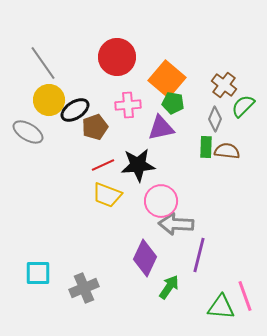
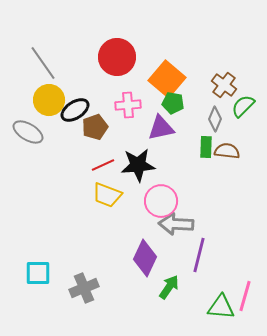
pink line: rotated 36 degrees clockwise
